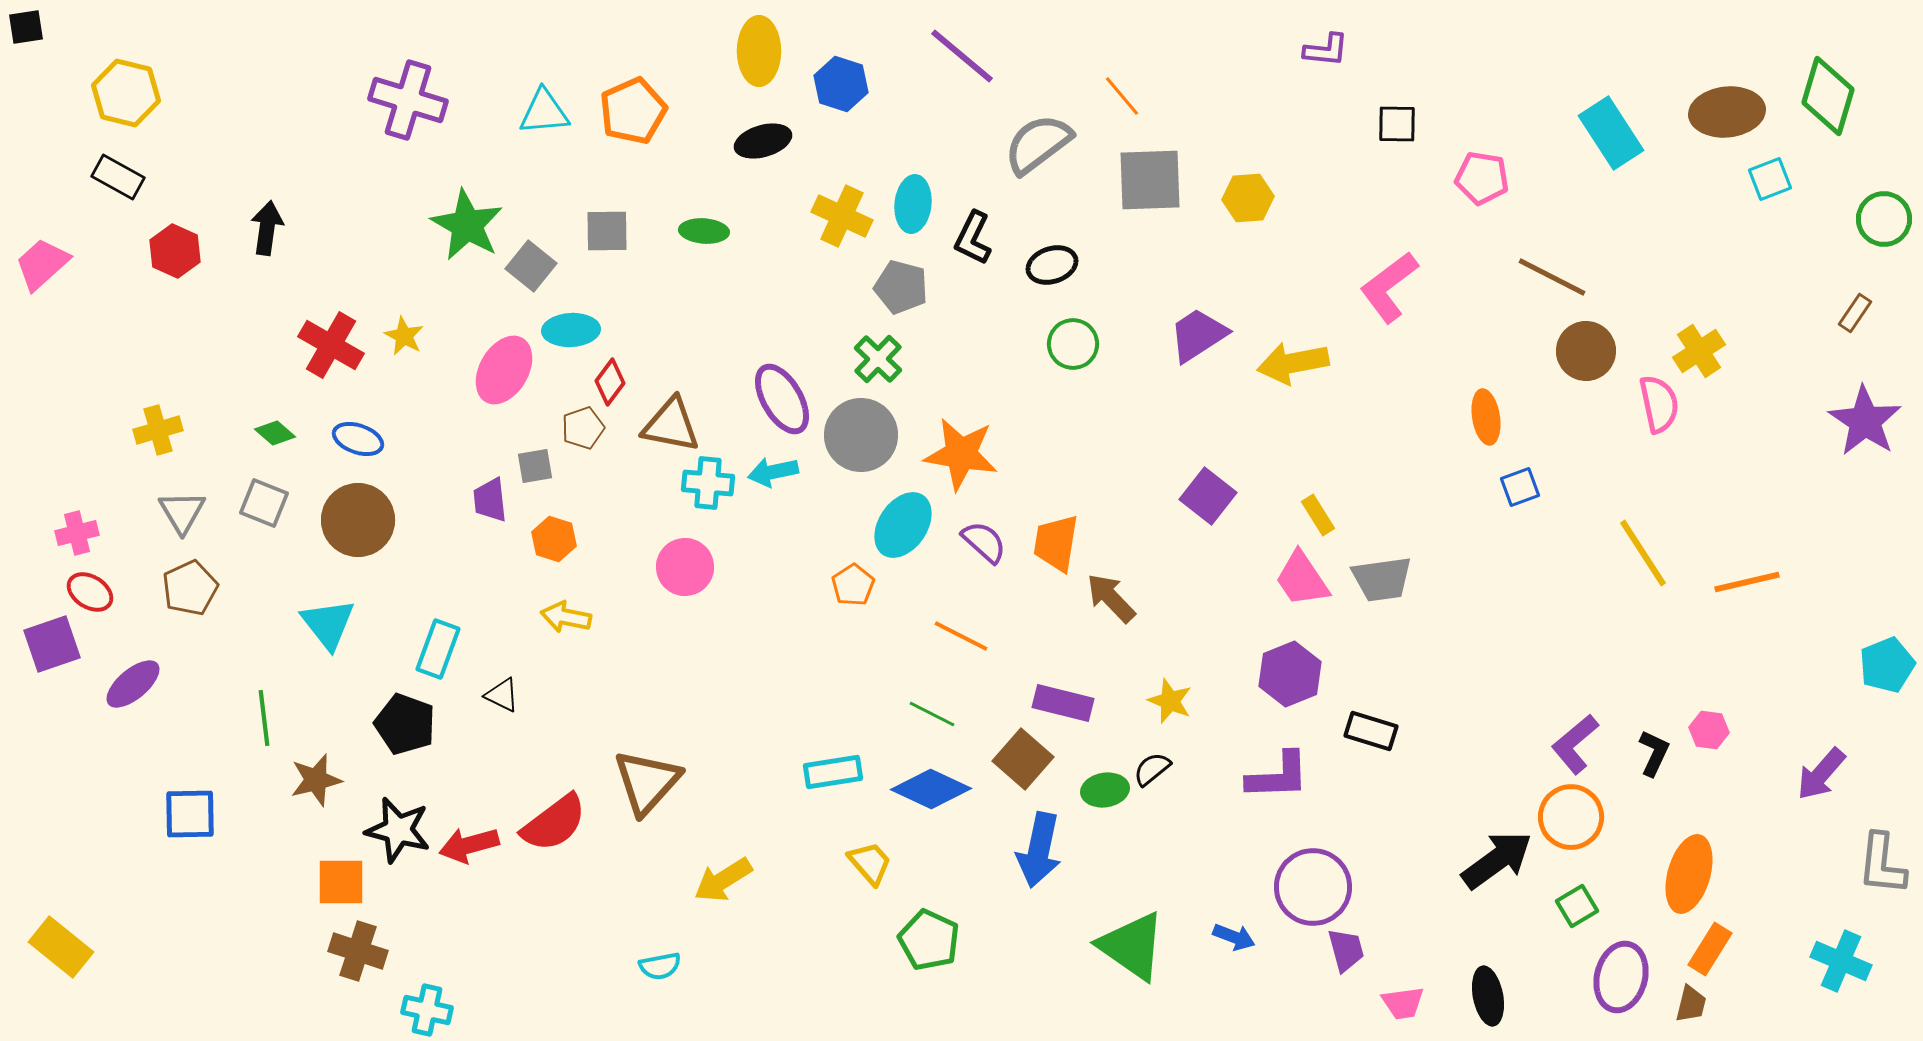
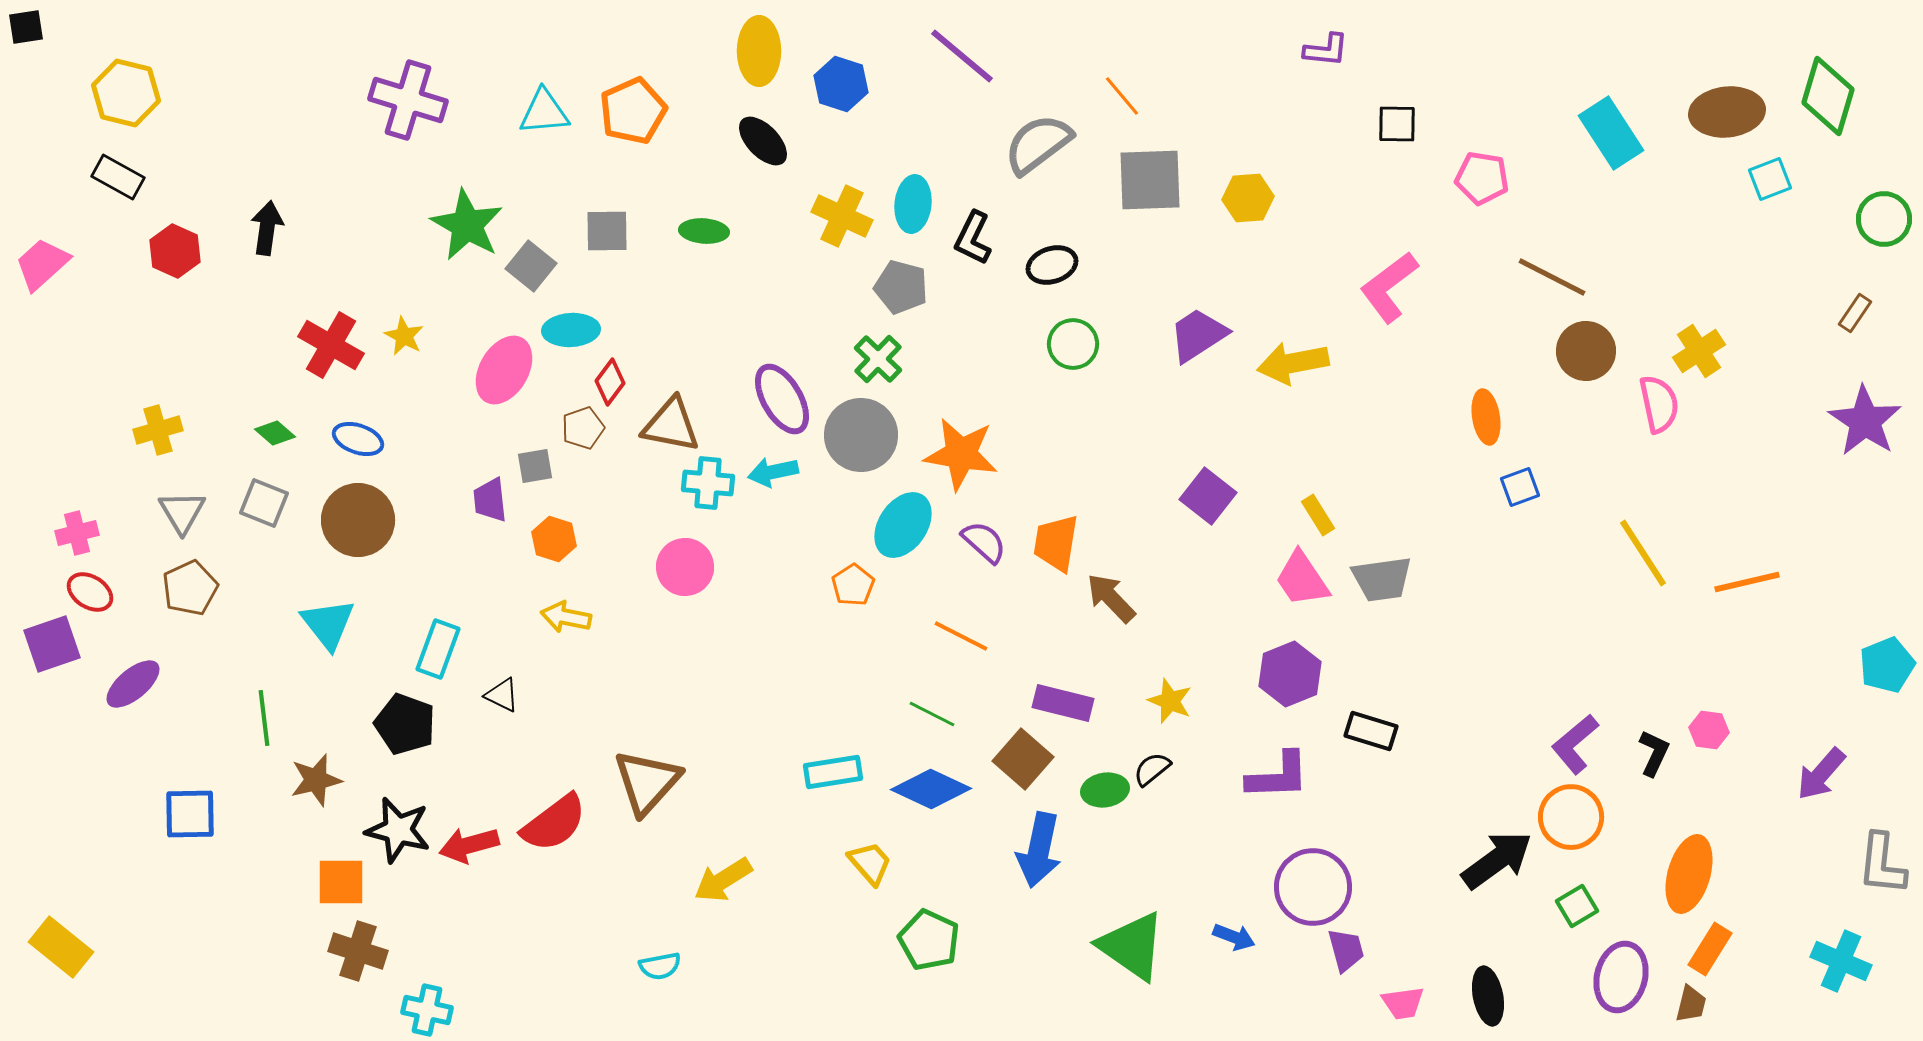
black ellipse at (763, 141): rotated 62 degrees clockwise
